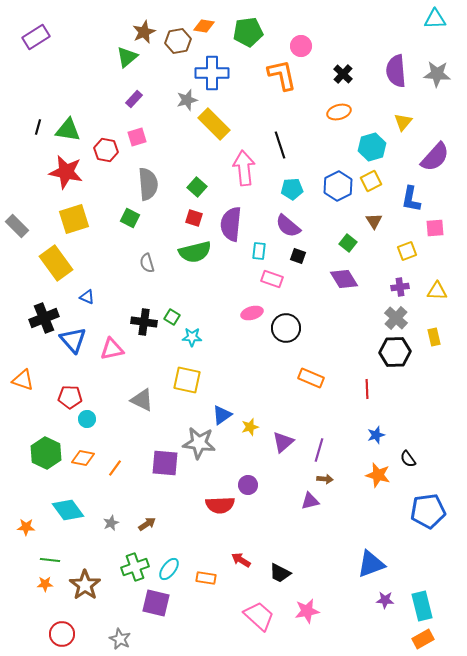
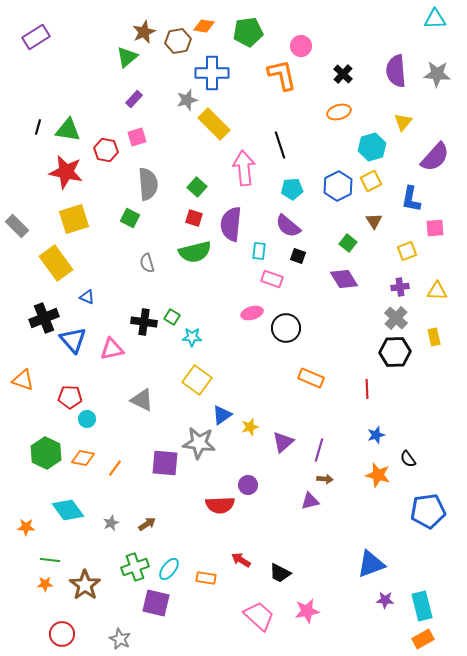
yellow square at (187, 380): moved 10 px right; rotated 24 degrees clockwise
